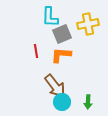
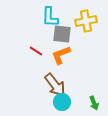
yellow cross: moved 2 px left, 3 px up
gray square: rotated 30 degrees clockwise
red line: rotated 48 degrees counterclockwise
orange L-shape: rotated 25 degrees counterclockwise
brown arrow: moved 1 px up
green arrow: moved 6 px right, 1 px down; rotated 24 degrees counterclockwise
